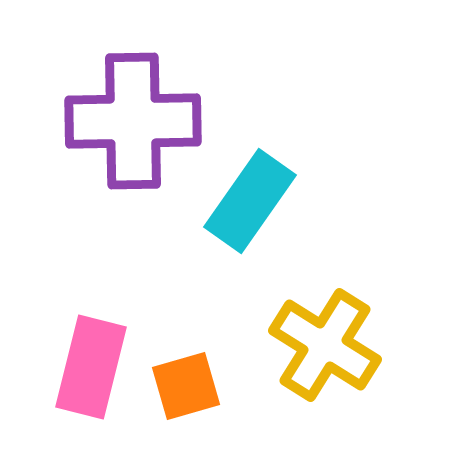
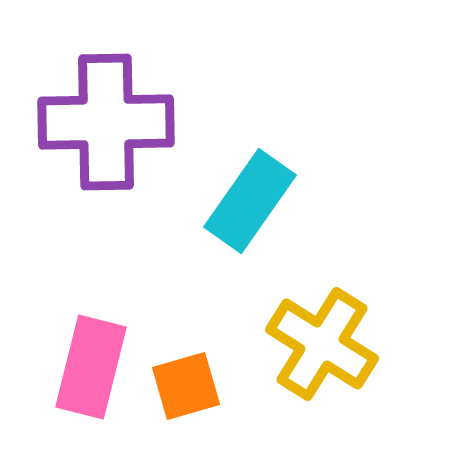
purple cross: moved 27 px left, 1 px down
yellow cross: moved 3 px left, 1 px up
